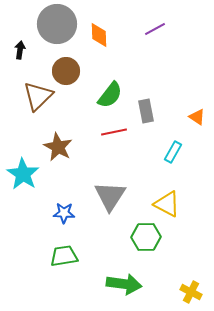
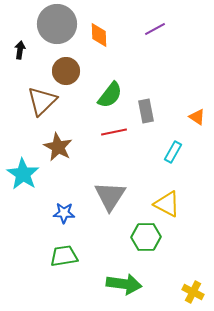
brown triangle: moved 4 px right, 5 px down
yellow cross: moved 2 px right
